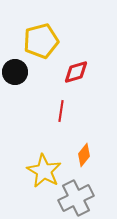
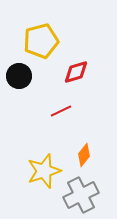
black circle: moved 4 px right, 4 px down
red line: rotated 55 degrees clockwise
yellow star: rotated 24 degrees clockwise
gray cross: moved 5 px right, 3 px up
